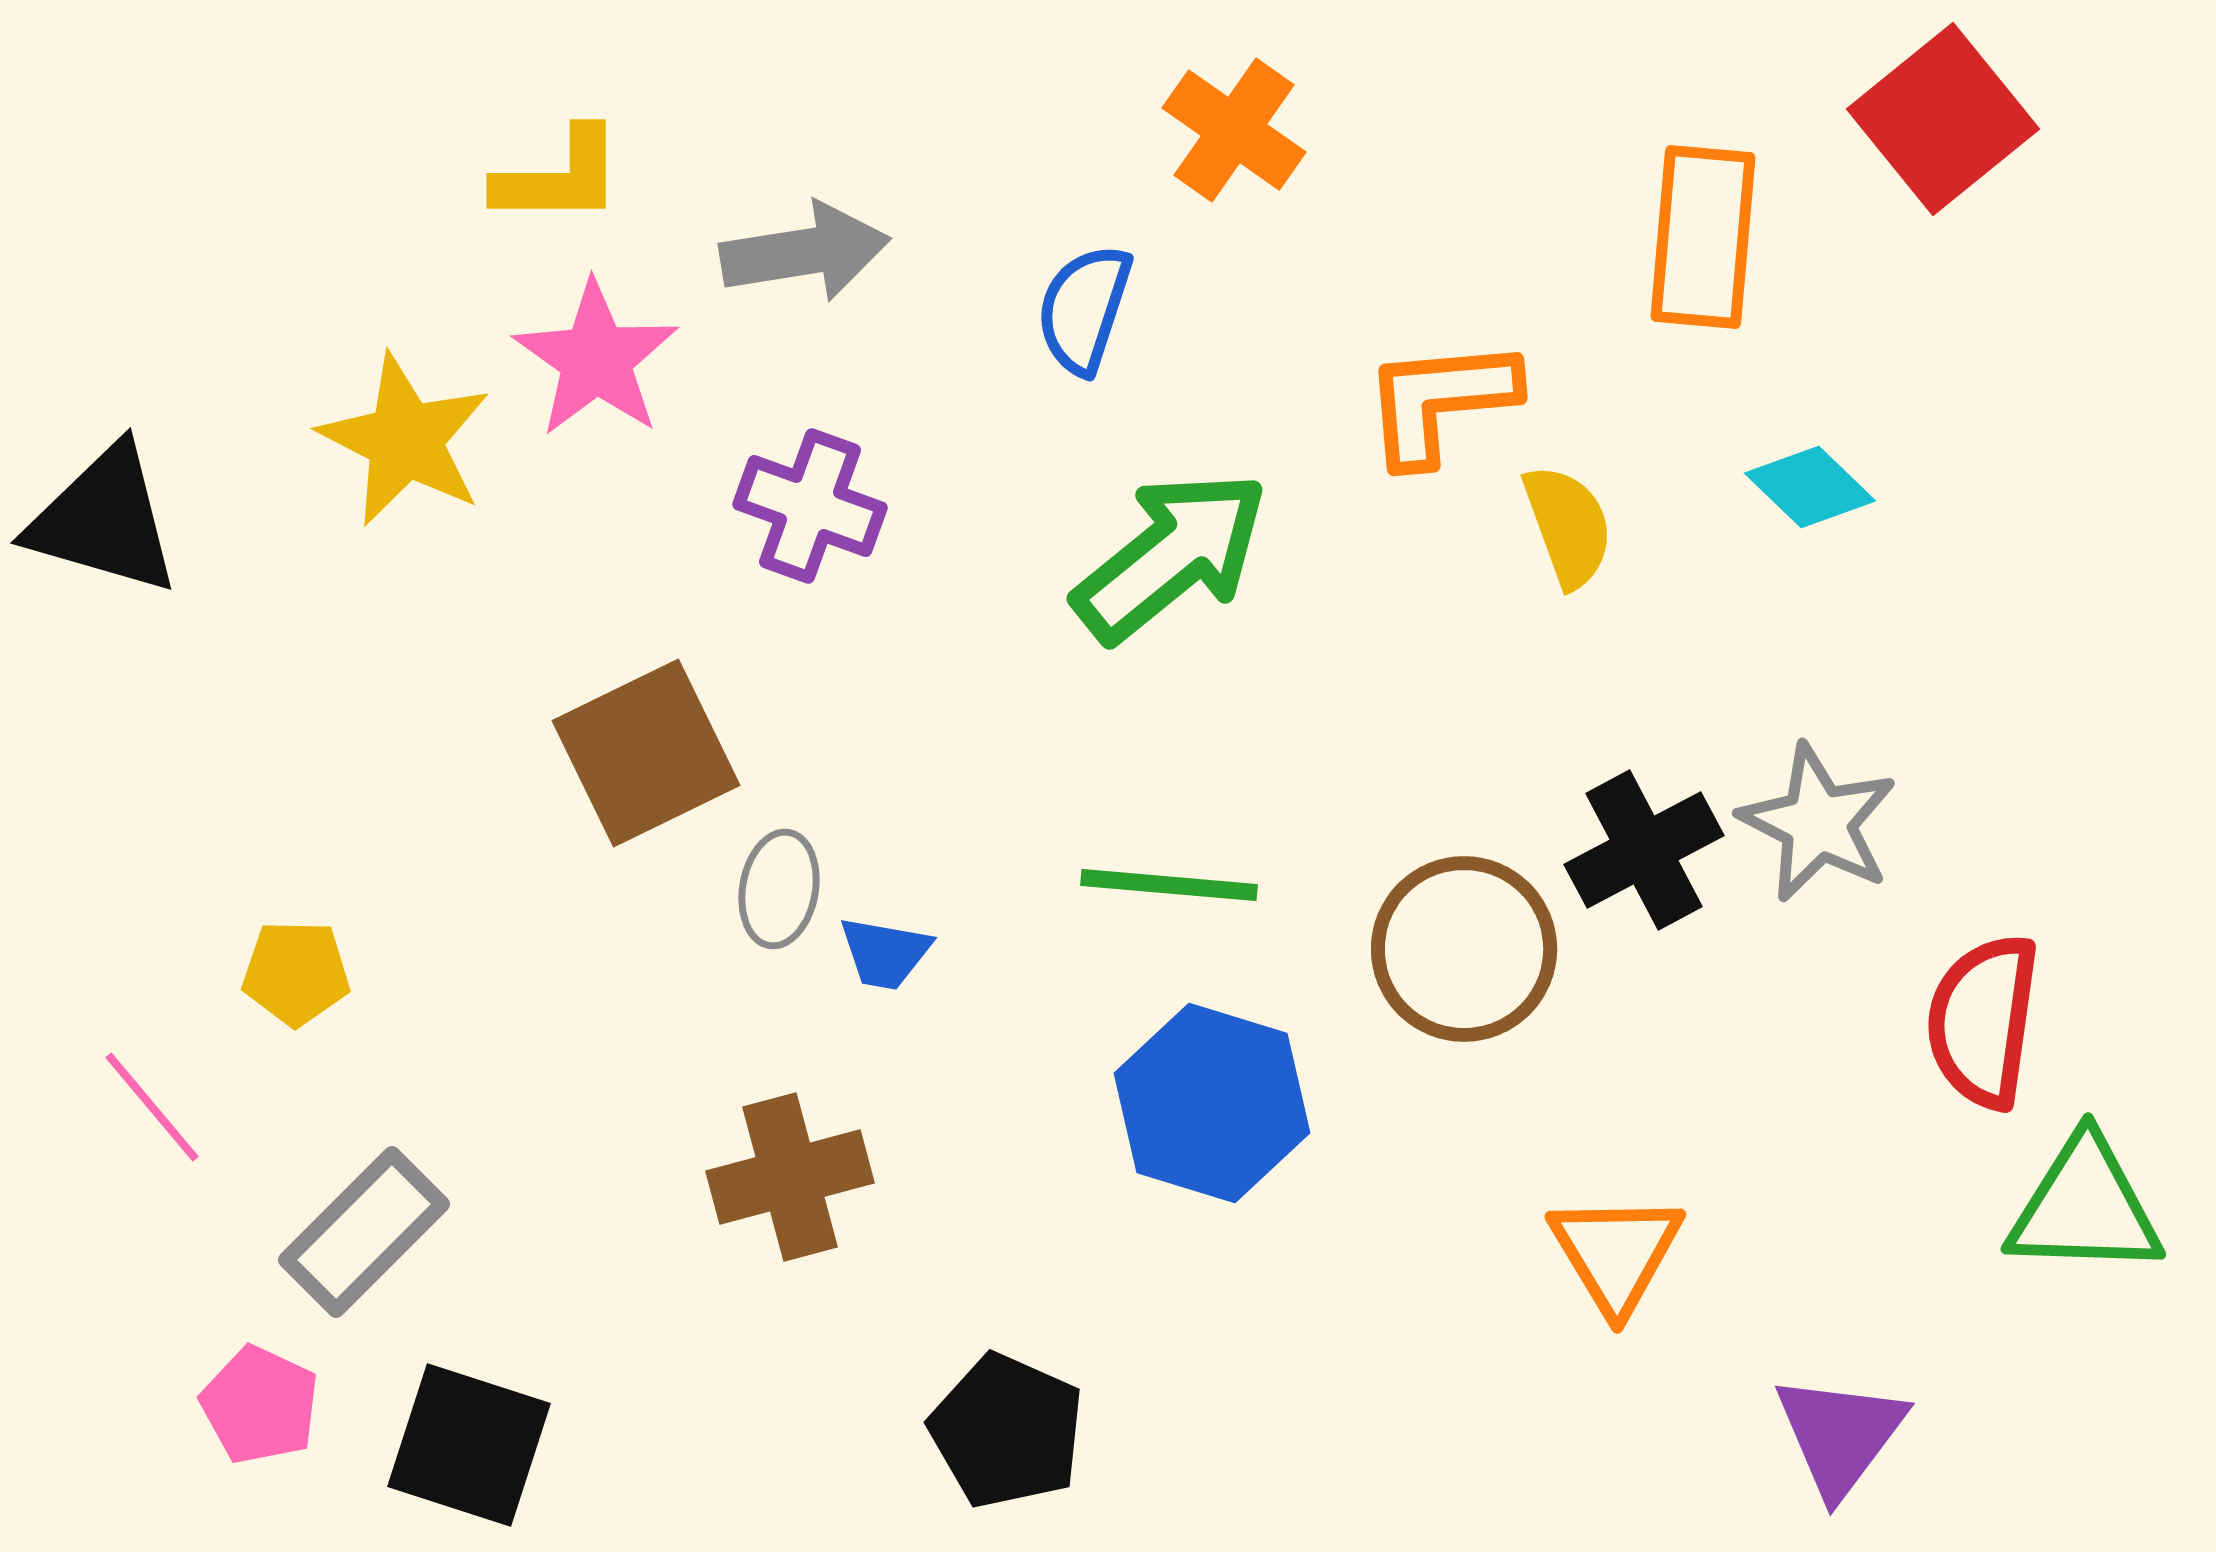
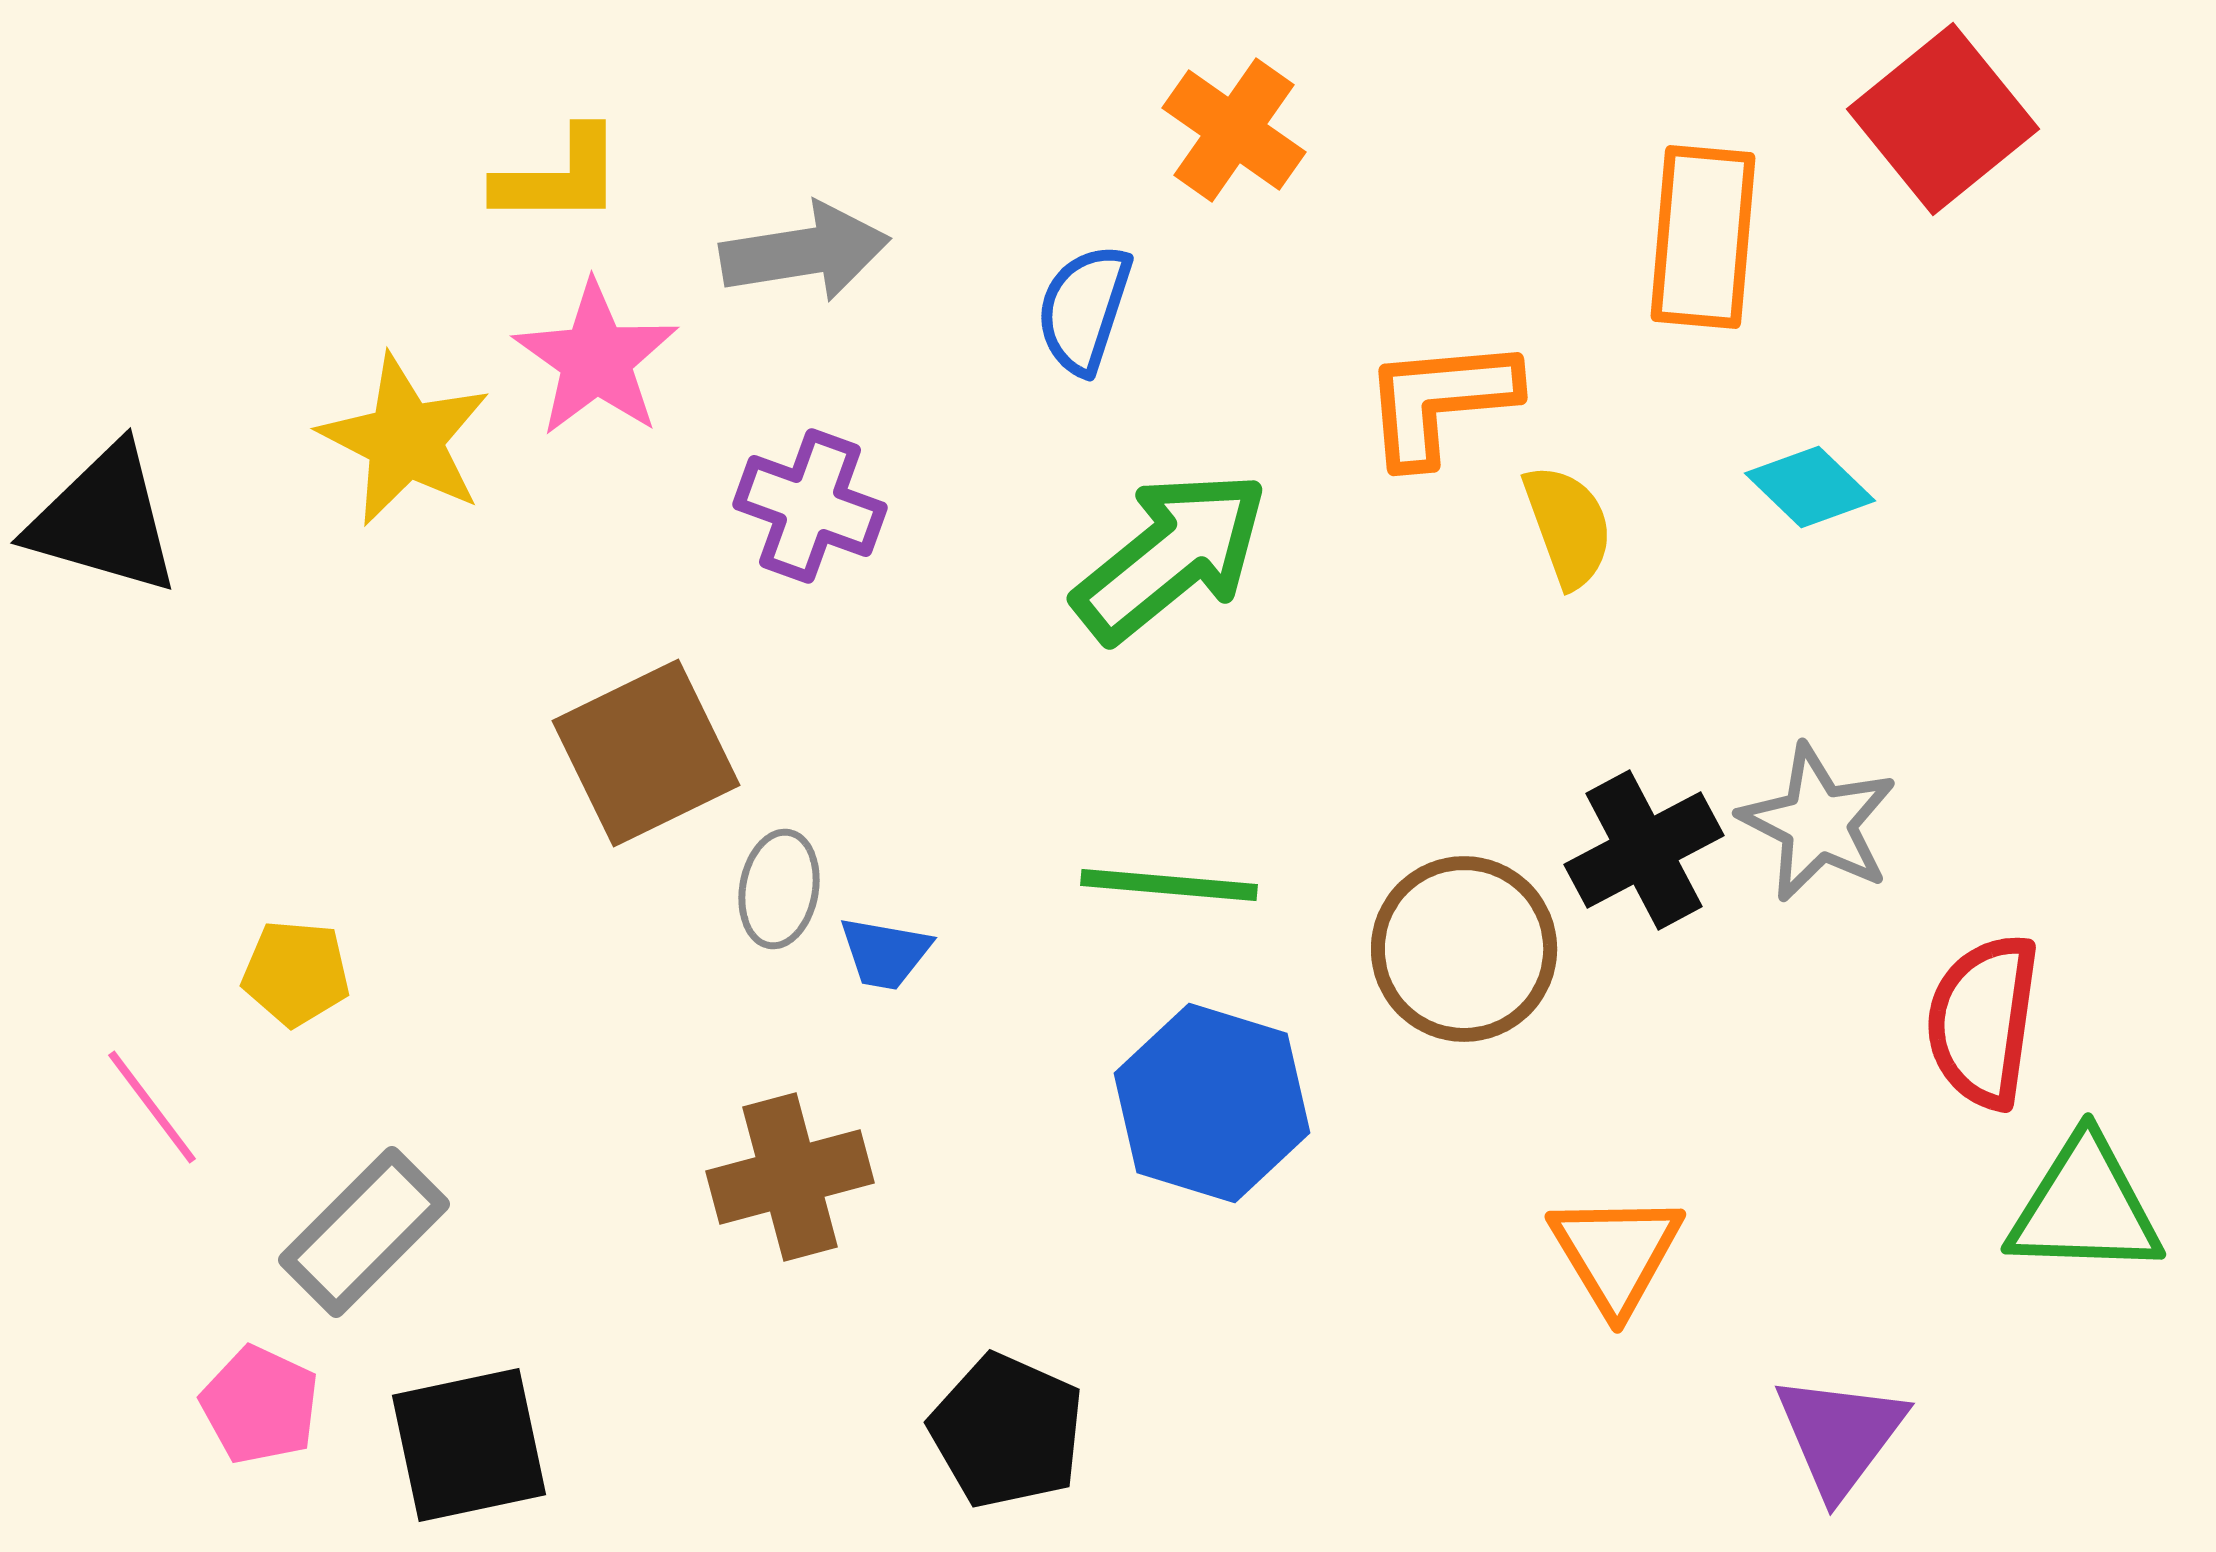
yellow pentagon: rotated 4 degrees clockwise
pink line: rotated 3 degrees clockwise
black square: rotated 30 degrees counterclockwise
